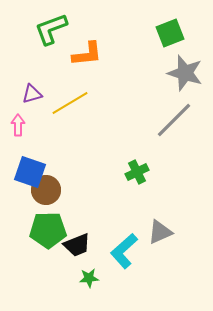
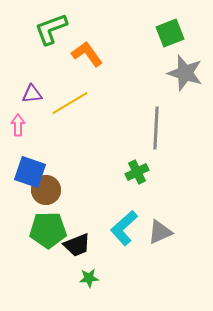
orange L-shape: rotated 120 degrees counterclockwise
purple triangle: rotated 10 degrees clockwise
gray line: moved 18 px left, 8 px down; rotated 42 degrees counterclockwise
cyan L-shape: moved 23 px up
